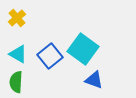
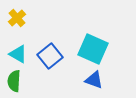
cyan square: moved 10 px right; rotated 12 degrees counterclockwise
green semicircle: moved 2 px left, 1 px up
